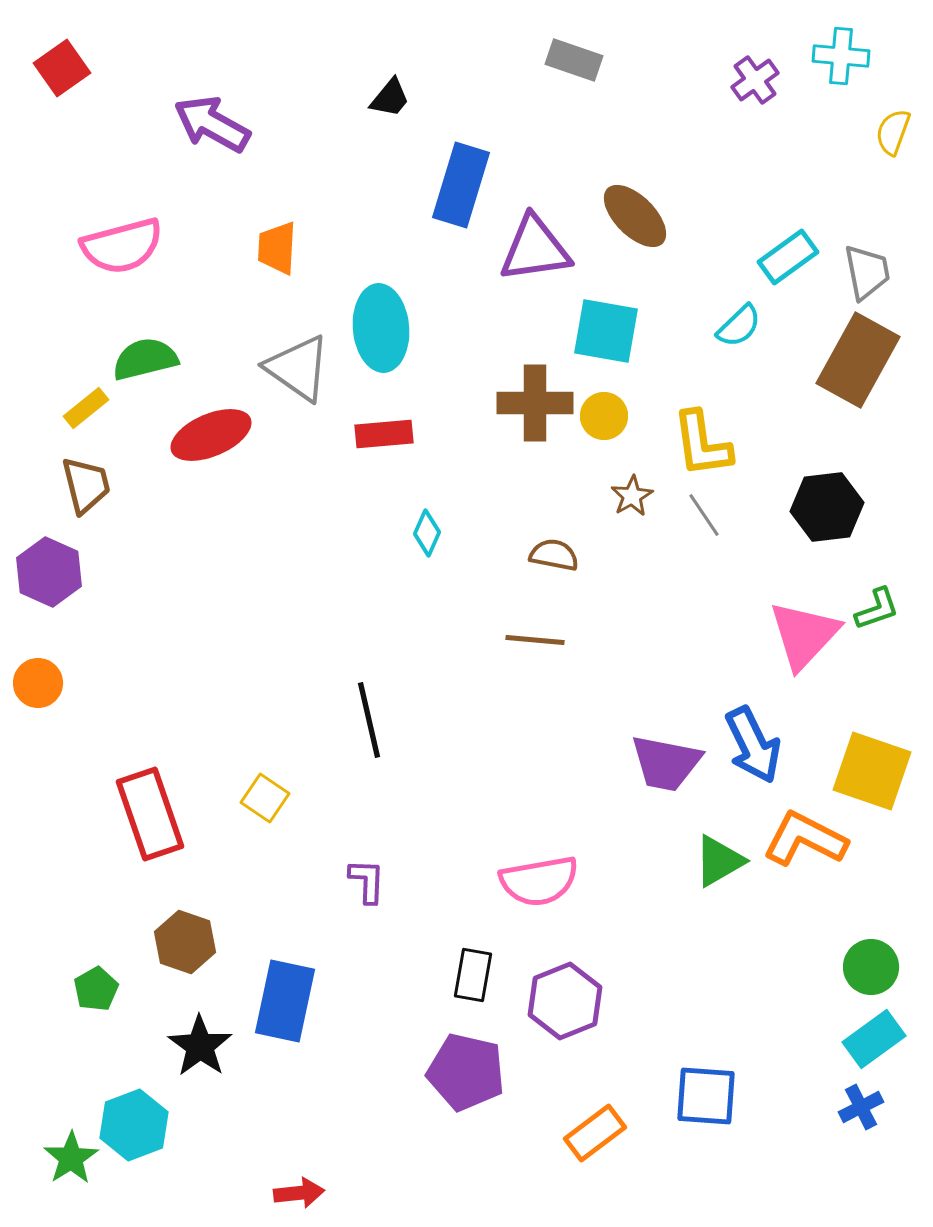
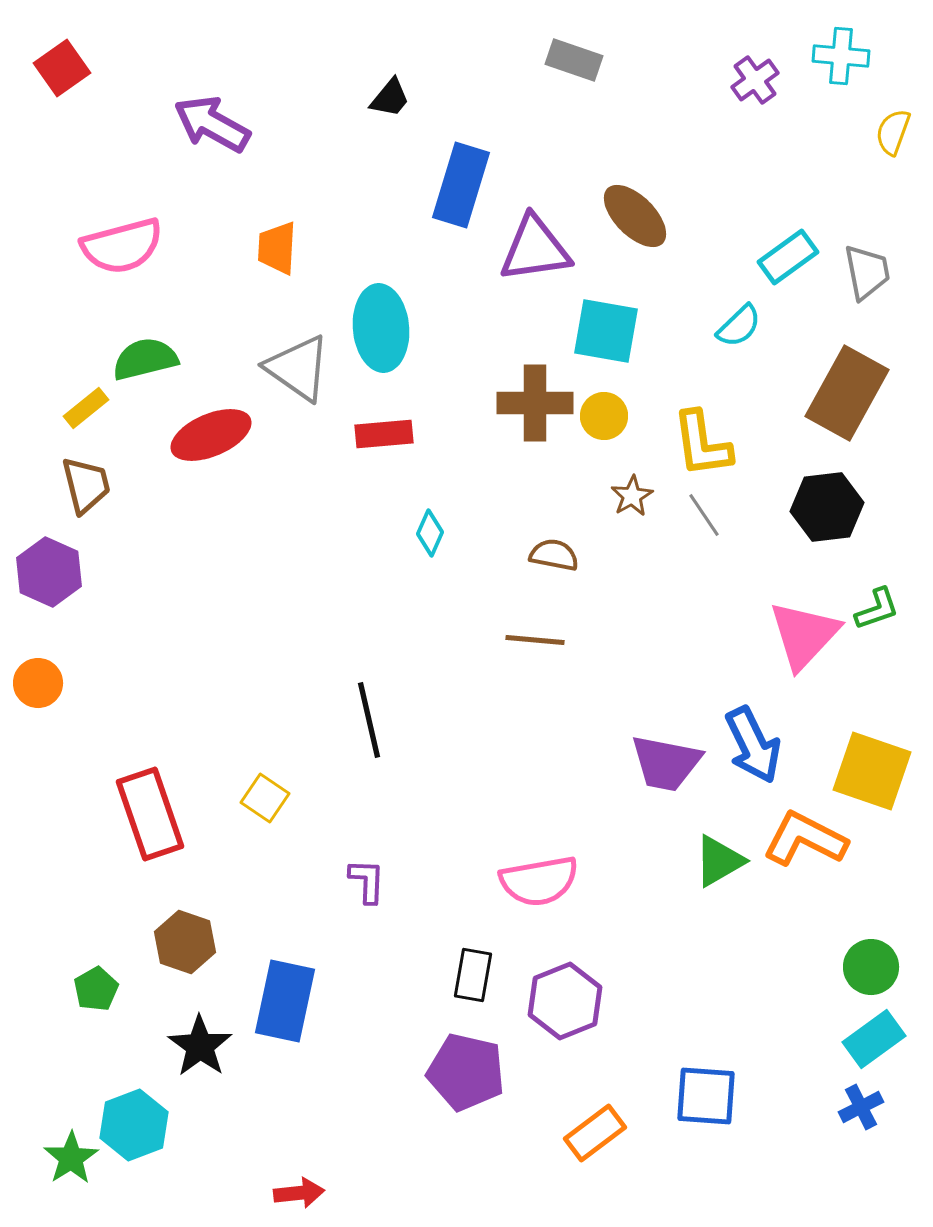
brown rectangle at (858, 360): moved 11 px left, 33 px down
cyan diamond at (427, 533): moved 3 px right
